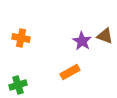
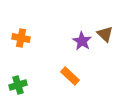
brown triangle: moved 2 px up; rotated 24 degrees clockwise
orange rectangle: moved 4 px down; rotated 72 degrees clockwise
